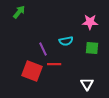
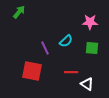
cyan semicircle: rotated 32 degrees counterclockwise
purple line: moved 2 px right, 1 px up
red line: moved 17 px right, 8 px down
red square: rotated 10 degrees counterclockwise
white triangle: rotated 24 degrees counterclockwise
